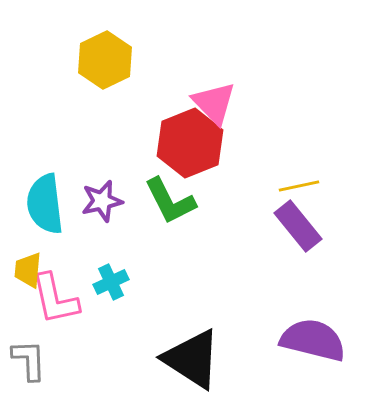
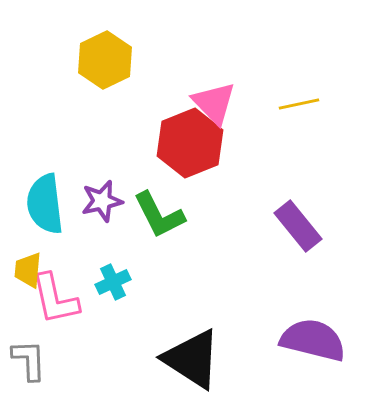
yellow line: moved 82 px up
green L-shape: moved 11 px left, 14 px down
cyan cross: moved 2 px right
